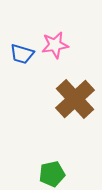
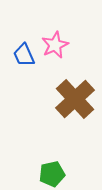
pink star: rotated 16 degrees counterclockwise
blue trapezoid: moved 2 px right, 1 px down; rotated 50 degrees clockwise
